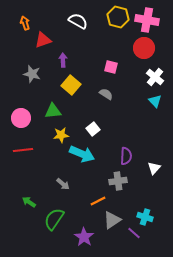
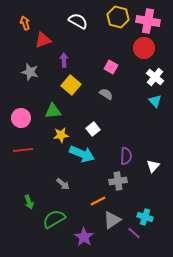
pink cross: moved 1 px right, 1 px down
purple arrow: moved 1 px right
pink square: rotated 16 degrees clockwise
gray star: moved 2 px left, 2 px up
white triangle: moved 1 px left, 2 px up
green arrow: rotated 144 degrees counterclockwise
green semicircle: rotated 25 degrees clockwise
